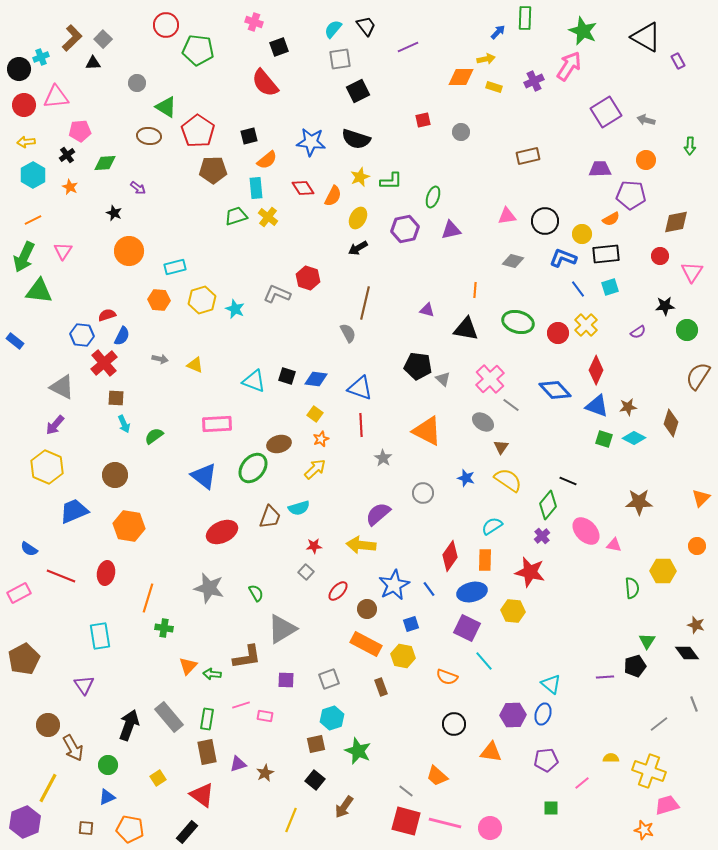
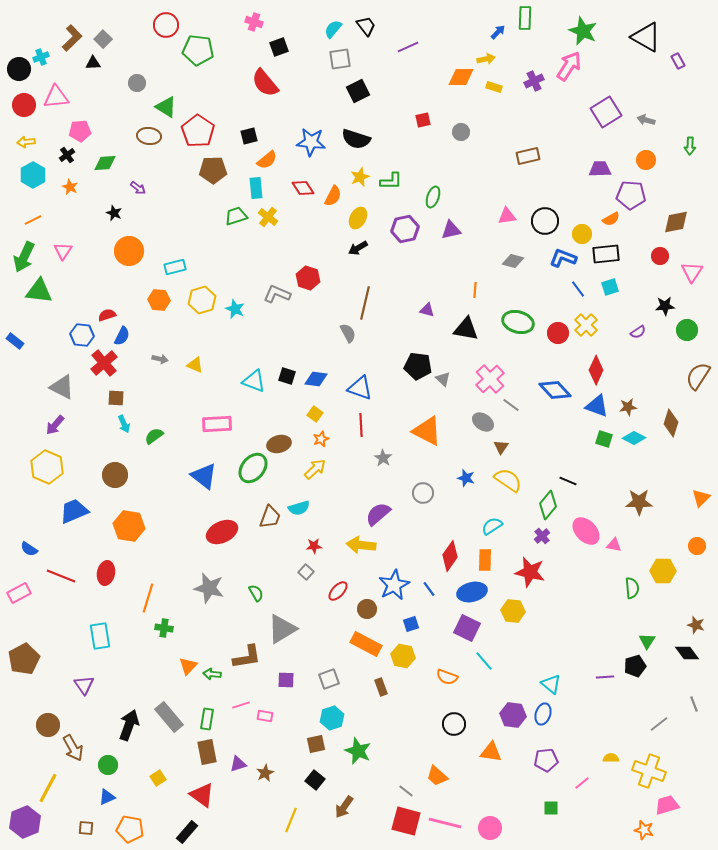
purple hexagon at (513, 715): rotated 10 degrees clockwise
